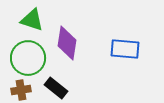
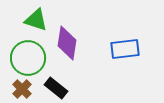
green triangle: moved 4 px right
blue rectangle: rotated 12 degrees counterclockwise
brown cross: moved 1 px right, 1 px up; rotated 36 degrees counterclockwise
